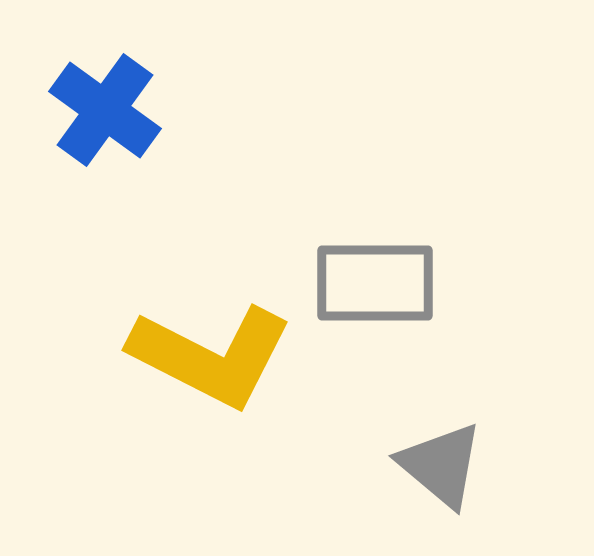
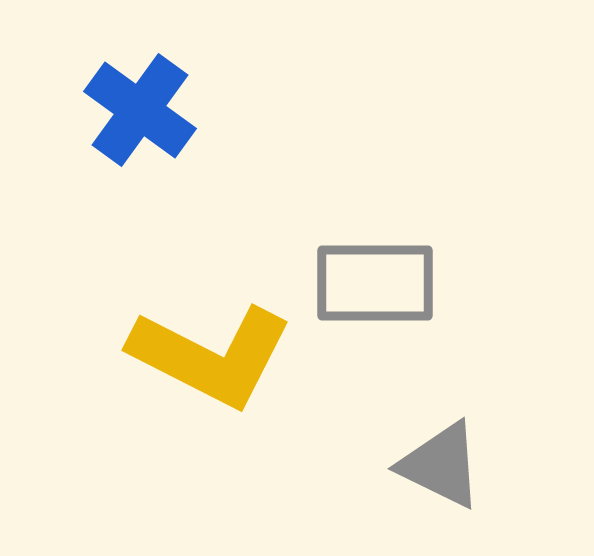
blue cross: moved 35 px right
gray triangle: rotated 14 degrees counterclockwise
